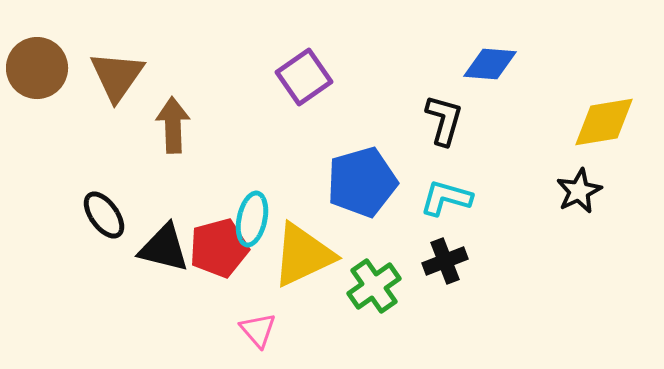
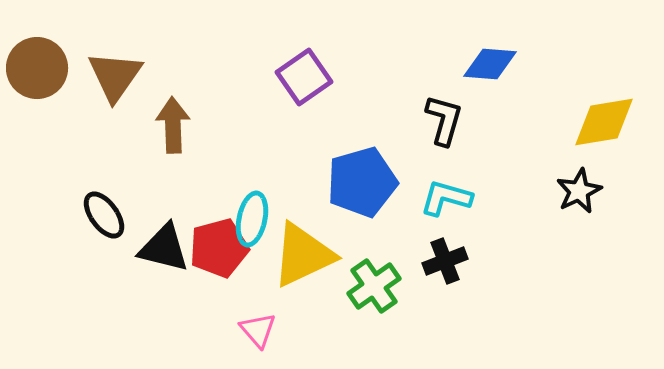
brown triangle: moved 2 px left
